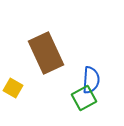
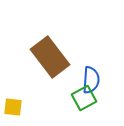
brown rectangle: moved 4 px right, 4 px down; rotated 12 degrees counterclockwise
yellow square: moved 19 px down; rotated 24 degrees counterclockwise
